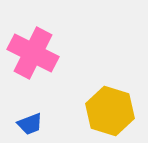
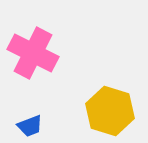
blue trapezoid: moved 2 px down
